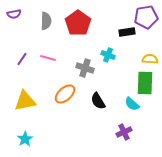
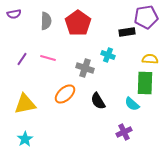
yellow triangle: moved 3 px down
